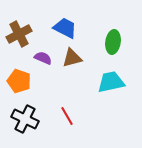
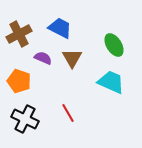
blue trapezoid: moved 5 px left
green ellipse: moved 1 px right, 3 px down; rotated 40 degrees counterclockwise
brown triangle: rotated 45 degrees counterclockwise
cyan trapezoid: rotated 36 degrees clockwise
red line: moved 1 px right, 3 px up
